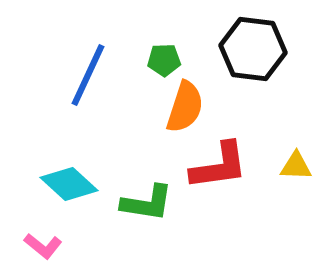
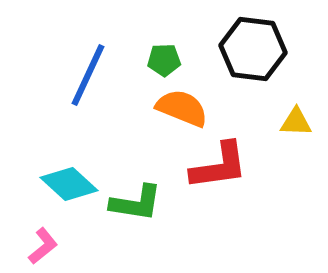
orange semicircle: moved 3 px left, 1 px down; rotated 86 degrees counterclockwise
yellow triangle: moved 44 px up
green L-shape: moved 11 px left
pink L-shape: rotated 78 degrees counterclockwise
